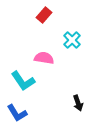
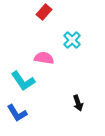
red rectangle: moved 3 px up
